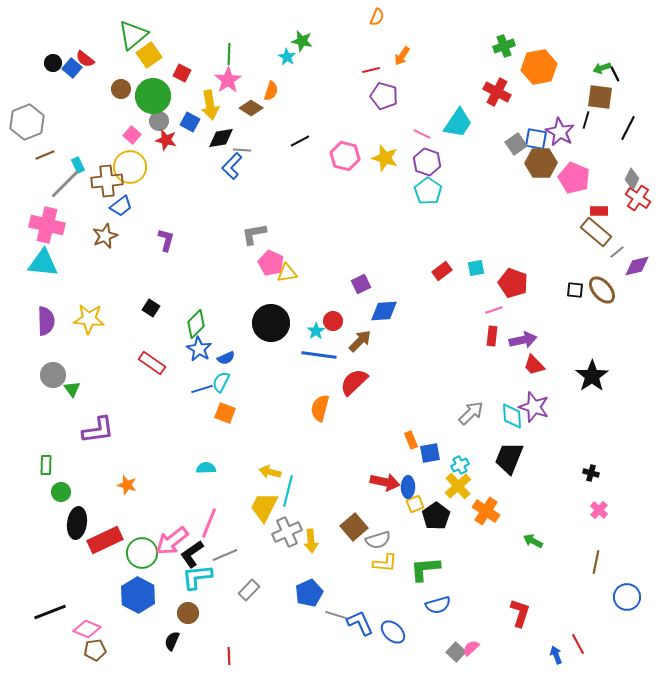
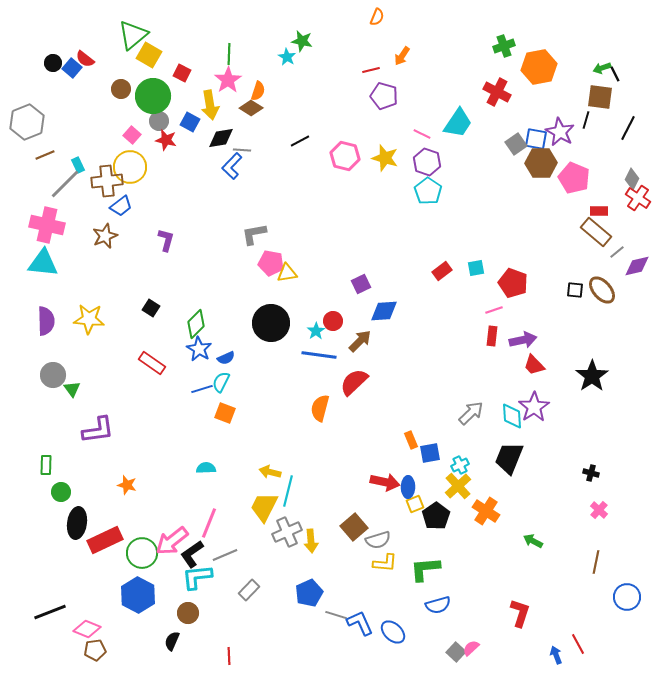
yellow square at (149, 55): rotated 25 degrees counterclockwise
orange semicircle at (271, 91): moved 13 px left
pink pentagon at (271, 263): rotated 15 degrees counterclockwise
purple star at (534, 407): rotated 20 degrees clockwise
